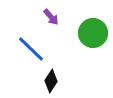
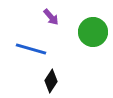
green circle: moved 1 px up
blue line: rotated 28 degrees counterclockwise
